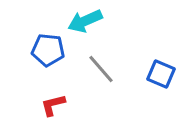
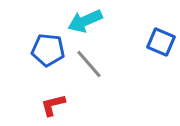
gray line: moved 12 px left, 5 px up
blue square: moved 32 px up
